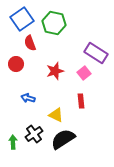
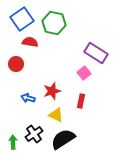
red semicircle: moved 1 px up; rotated 119 degrees clockwise
red star: moved 3 px left, 20 px down
red rectangle: rotated 16 degrees clockwise
